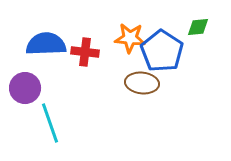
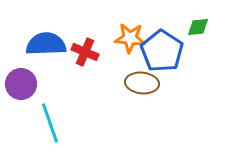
red cross: rotated 16 degrees clockwise
purple circle: moved 4 px left, 4 px up
